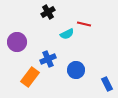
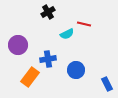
purple circle: moved 1 px right, 3 px down
blue cross: rotated 14 degrees clockwise
